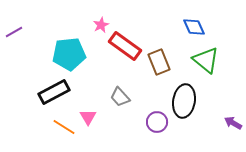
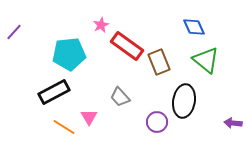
purple line: rotated 18 degrees counterclockwise
red rectangle: moved 2 px right
pink triangle: moved 1 px right
purple arrow: rotated 24 degrees counterclockwise
